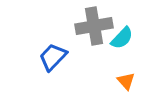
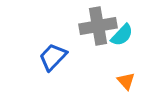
gray cross: moved 4 px right
cyan semicircle: moved 3 px up
